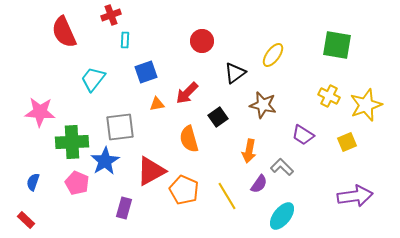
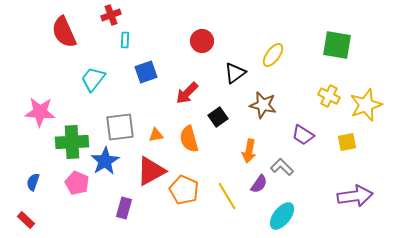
orange triangle: moved 1 px left, 31 px down
yellow square: rotated 12 degrees clockwise
